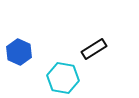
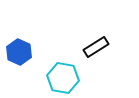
black rectangle: moved 2 px right, 2 px up
